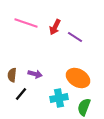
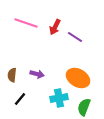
purple arrow: moved 2 px right
black line: moved 1 px left, 5 px down
